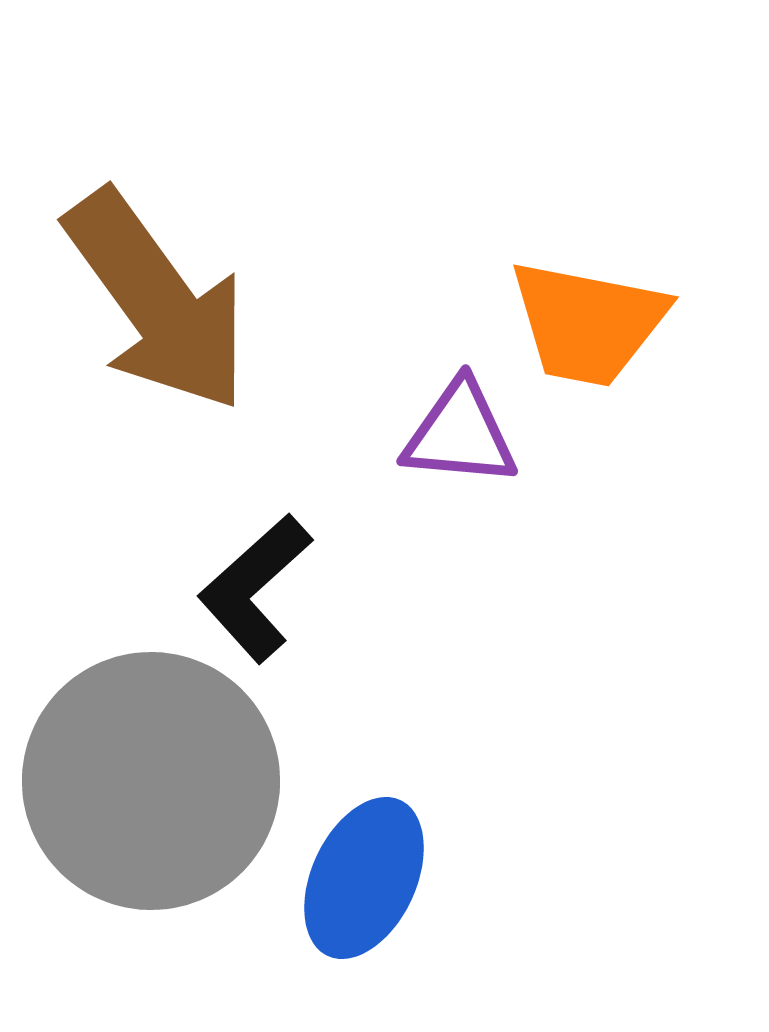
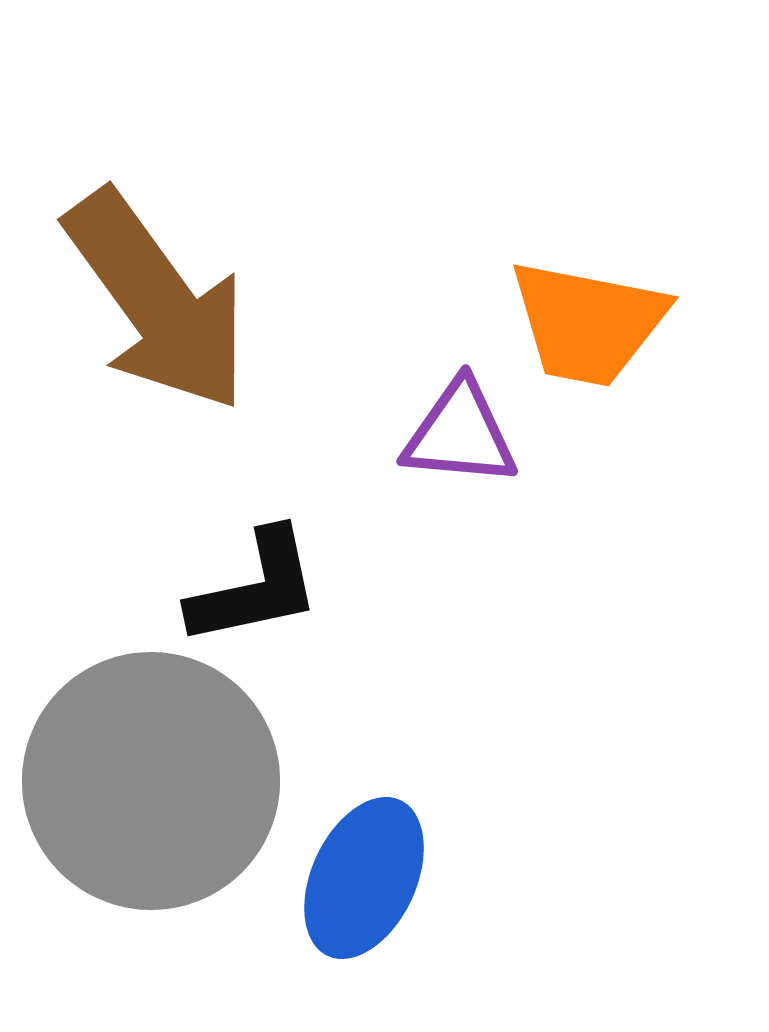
black L-shape: rotated 150 degrees counterclockwise
